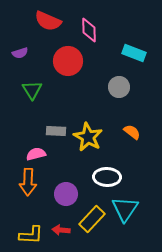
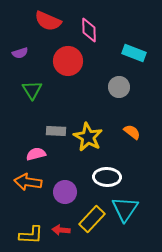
orange arrow: rotated 96 degrees clockwise
purple circle: moved 1 px left, 2 px up
